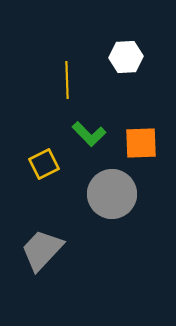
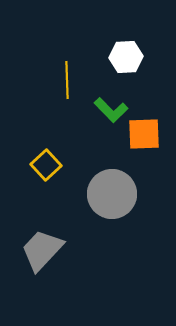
green L-shape: moved 22 px right, 24 px up
orange square: moved 3 px right, 9 px up
yellow square: moved 2 px right, 1 px down; rotated 16 degrees counterclockwise
